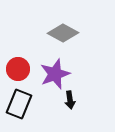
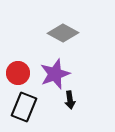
red circle: moved 4 px down
black rectangle: moved 5 px right, 3 px down
